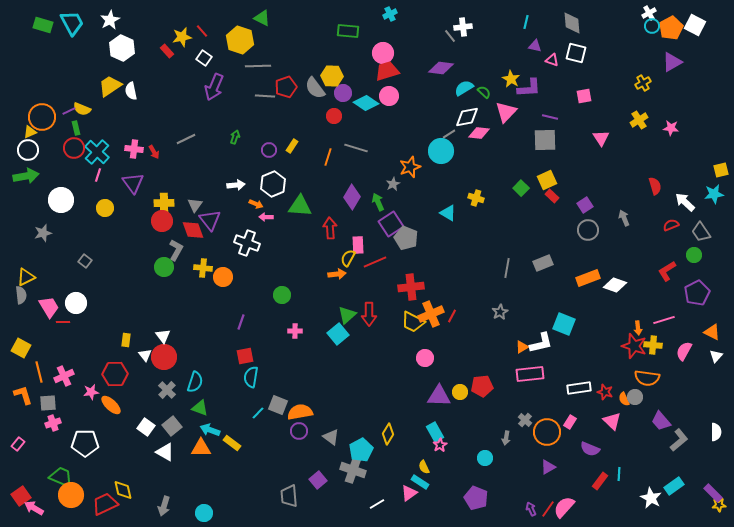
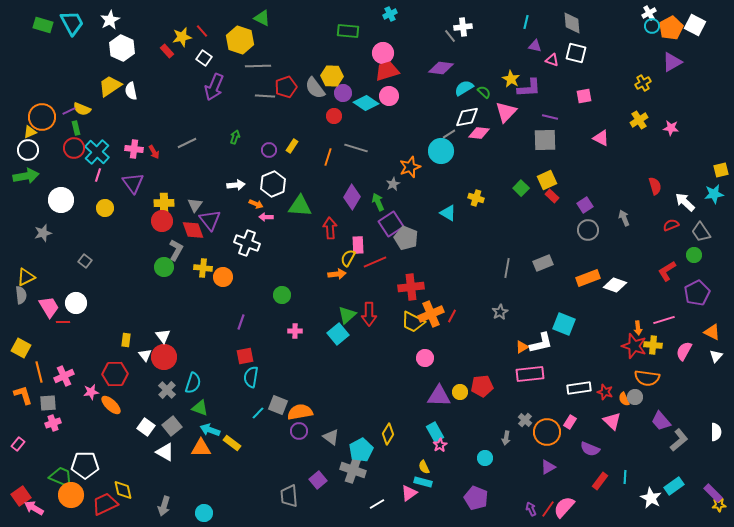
pink triangle at (601, 138): rotated 30 degrees counterclockwise
gray line at (186, 139): moved 1 px right, 4 px down
cyan semicircle at (195, 382): moved 2 px left, 1 px down
white pentagon at (85, 443): moved 22 px down
cyan line at (619, 474): moved 6 px right, 3 px down
cyan rectangle at (420, 482): moved 3 px right; rotated 18 degrees counterclockwise
